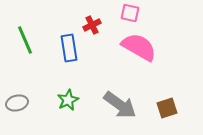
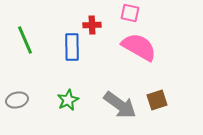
red cross: rotated 24 degrees clockwise
blue rectangle: moved 3 px right, 1 px up; rotated 8 degrees clockwise
gray ellipse: moved 3 px up
brown square: moved 10 px left, 8 px up
